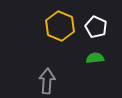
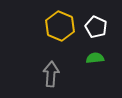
gray arrow: moved 4 px right, 7 px up
